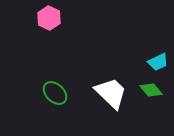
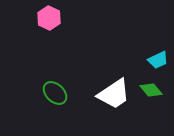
cyan trapezoid: moved 2 px up
white trapezoid: moved 3 px right, 1 px down; rotated 102 degrees clockwise
